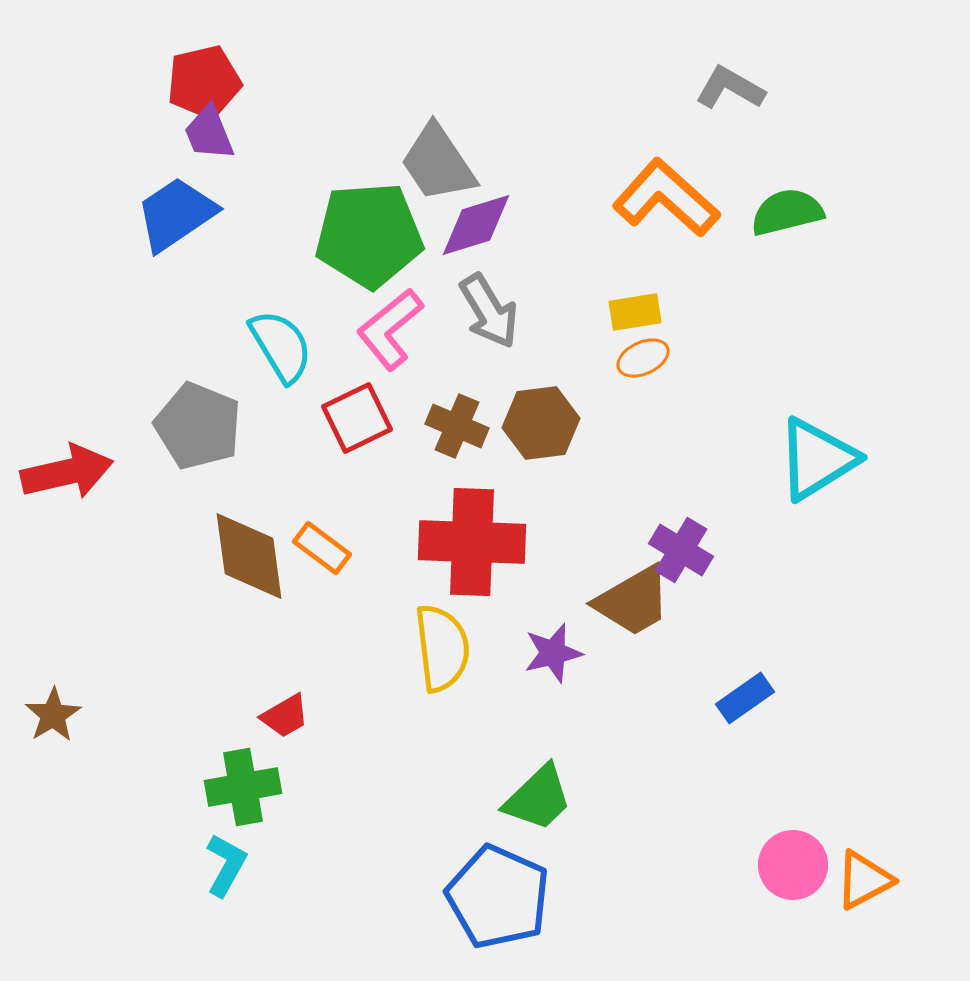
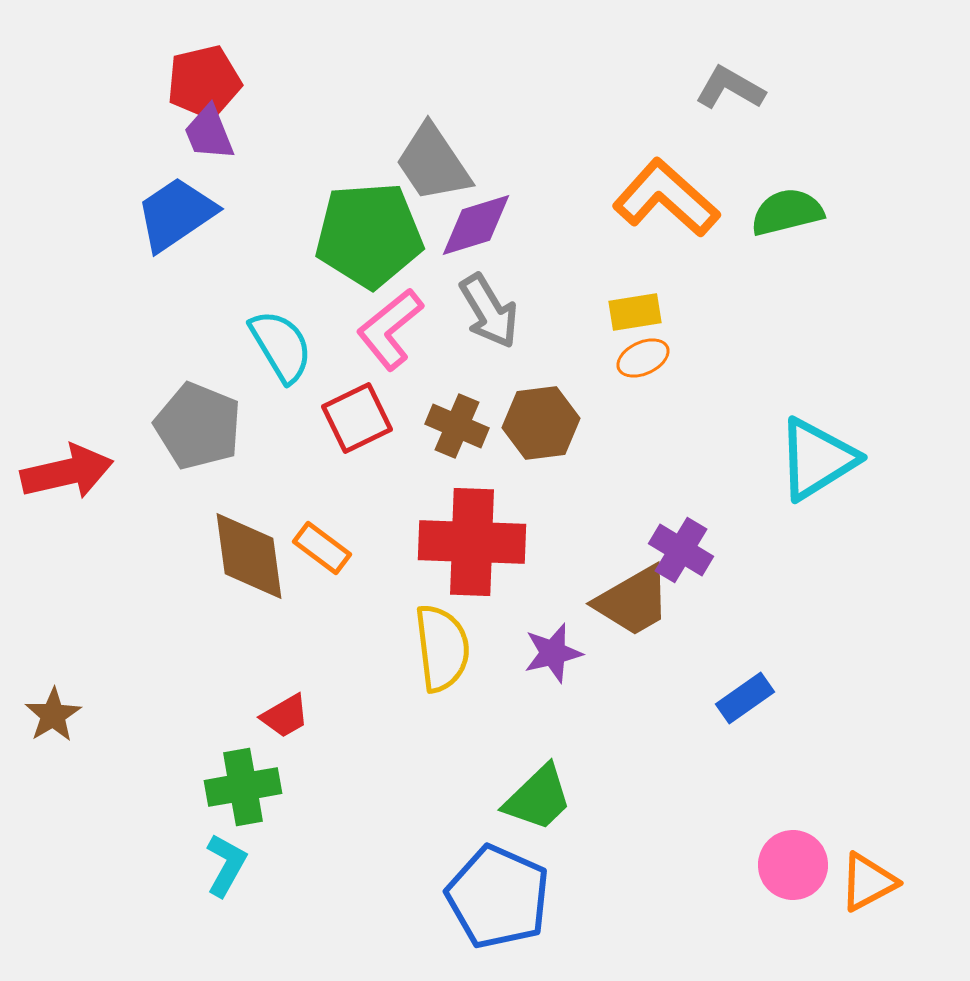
gray trapezoid: moved 5 px left
orange triangle: moved 4 px right, 2 px down
